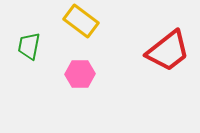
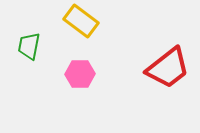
red trapezoid: moved 17 px down
